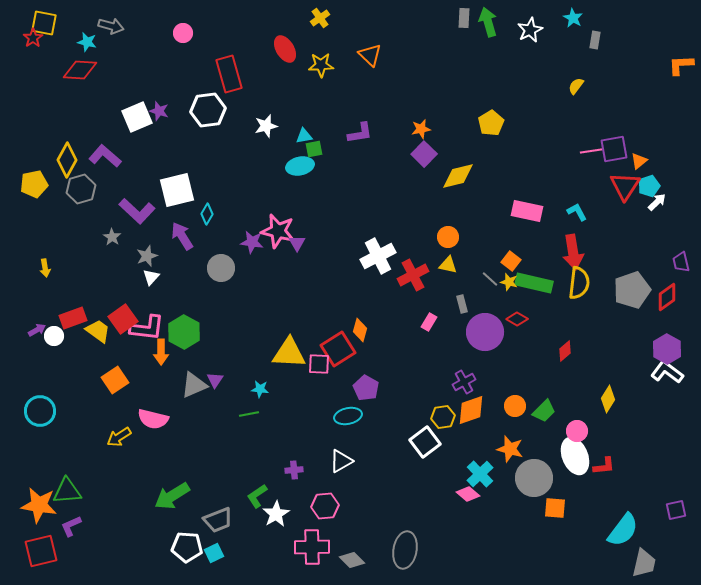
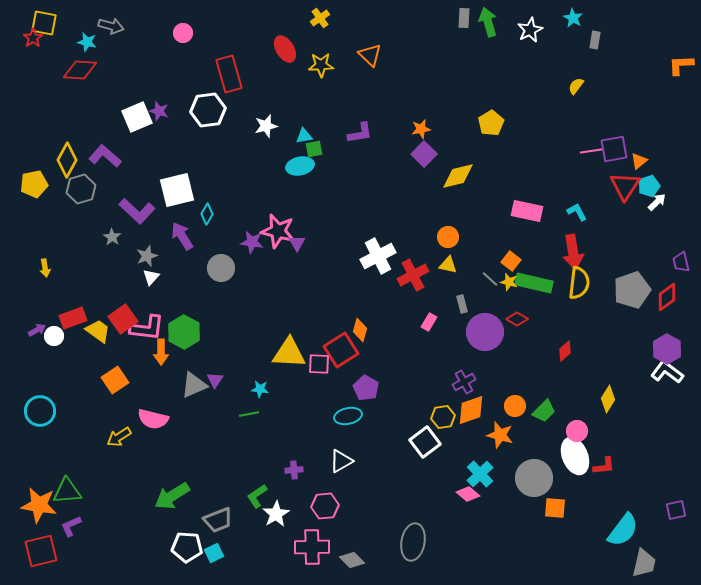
red square at (338, 349): moved 3 px right, 1 px down
orange star at (510, 449): moved 10 px left, 14 px up
gray ellipse at (405, 550): moved 8 px right, 8 px up
